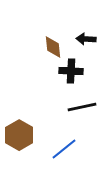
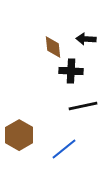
black line: moved 1 px right, 1 px up
